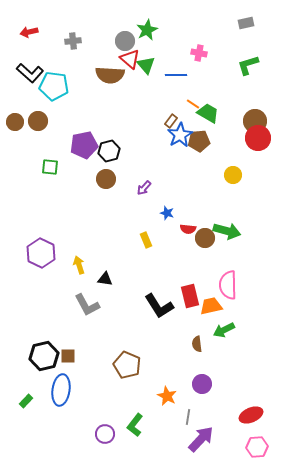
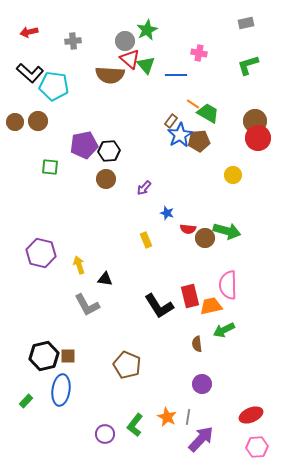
black hexagon at (109, 151): rotated 10 degrees clockwise
purple hexagon at (41, 253): rotated 12 degrees counterclockwise
orange star at (167, 396): moved 21 px down
